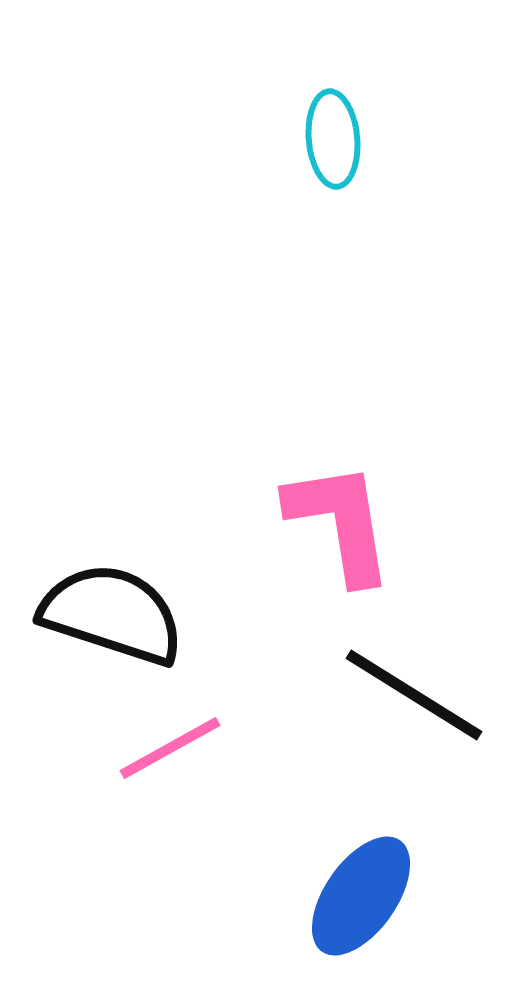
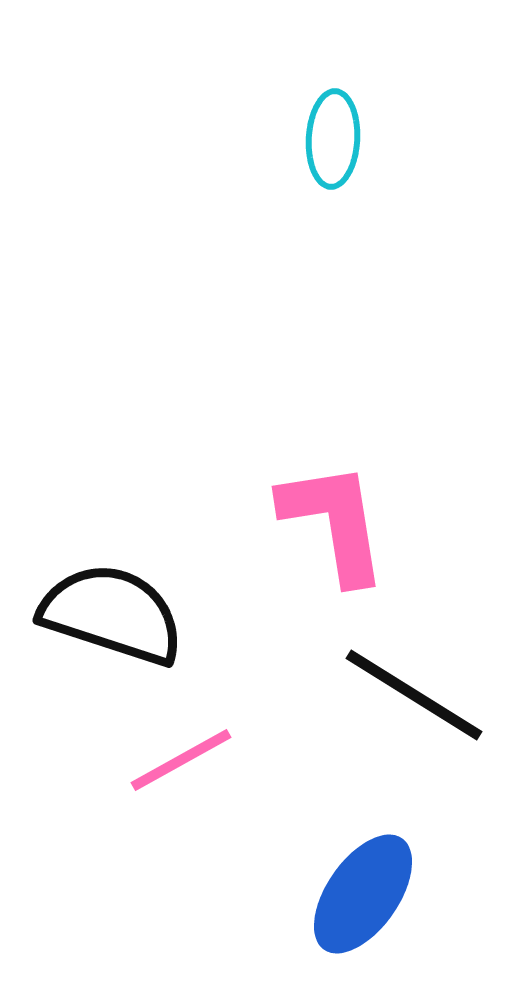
cyan ellipse: rotated 8 degrees clockwise
pink L-shape: moved 6 px left
pink line: moved 11 px right, 12 px down
blue ellipse: moved 2 px right, 2 px up
